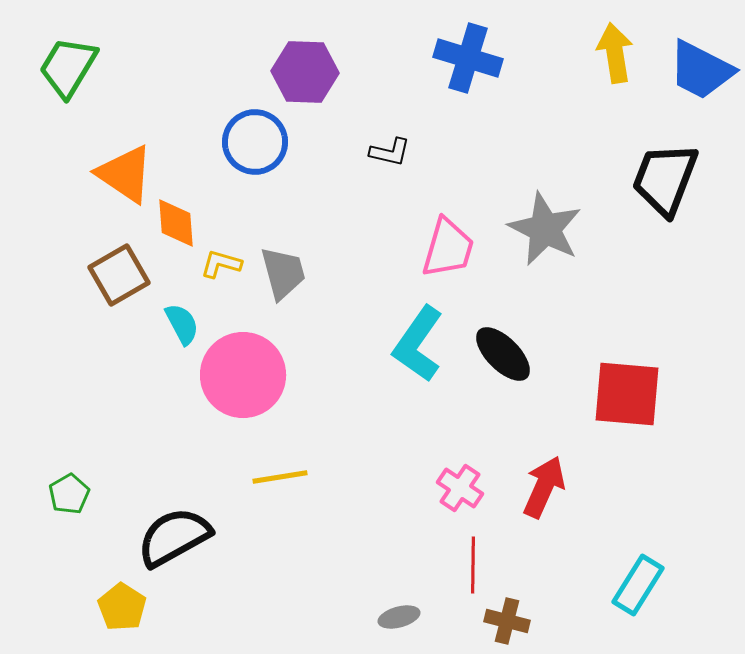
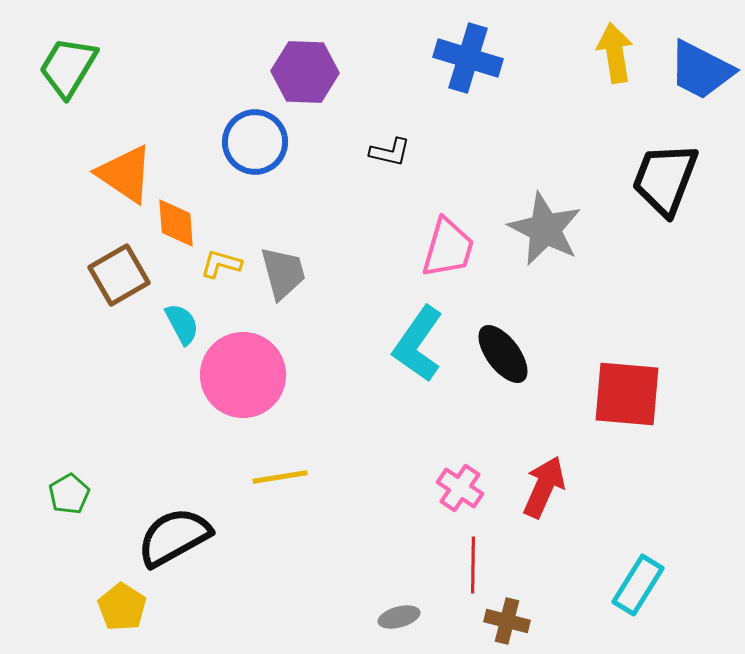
black ellipse: rotated 8 degrees clockwise
